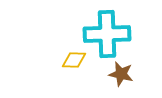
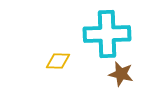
yellow diamond: moved 16 px left, 1 px down
